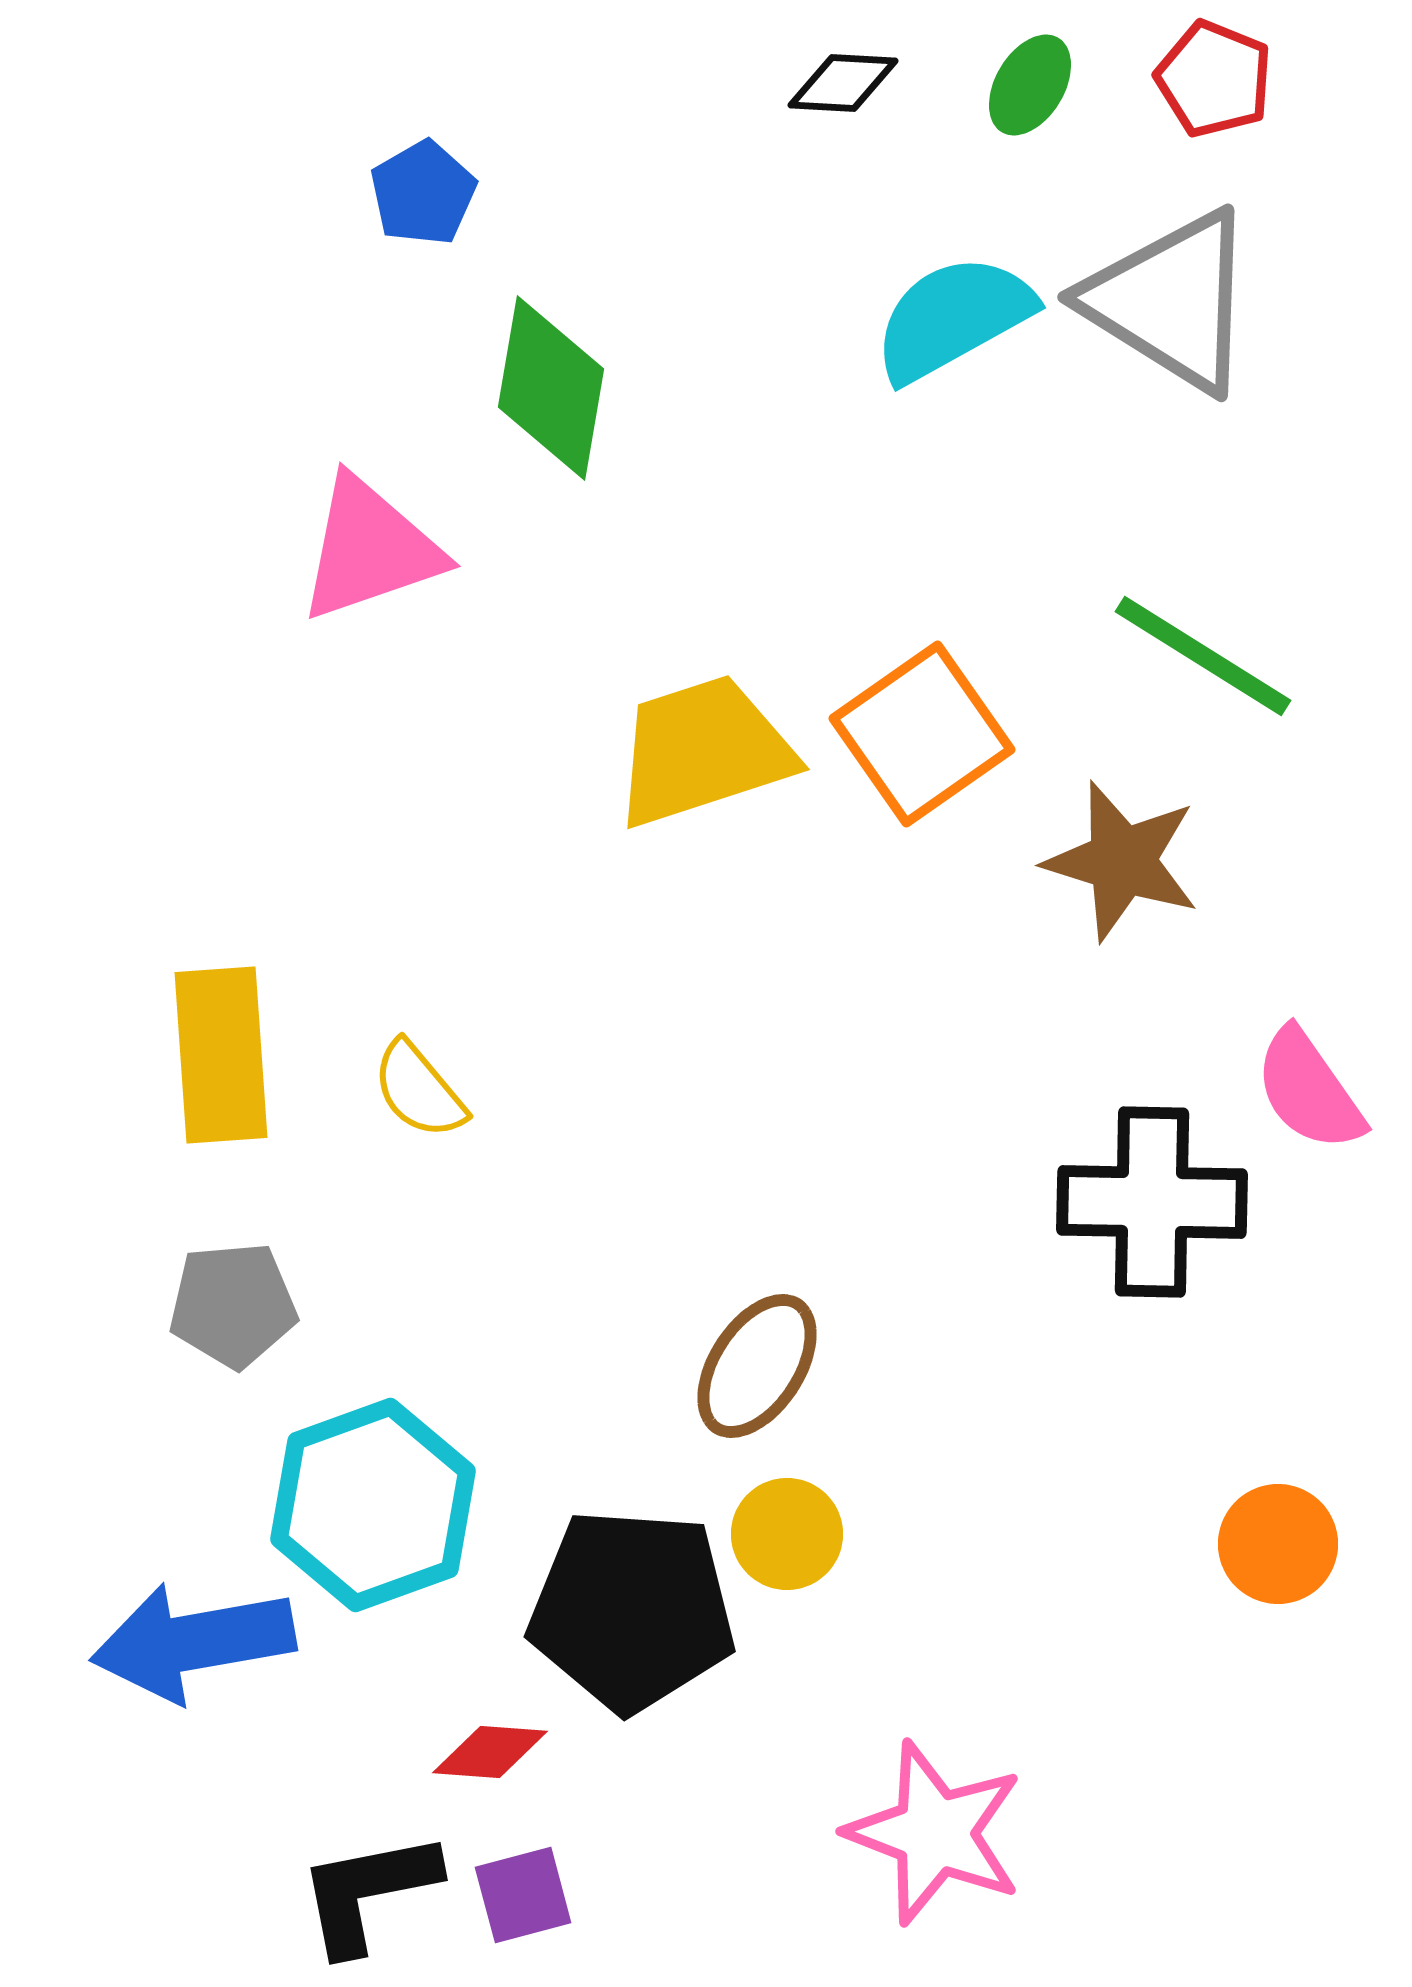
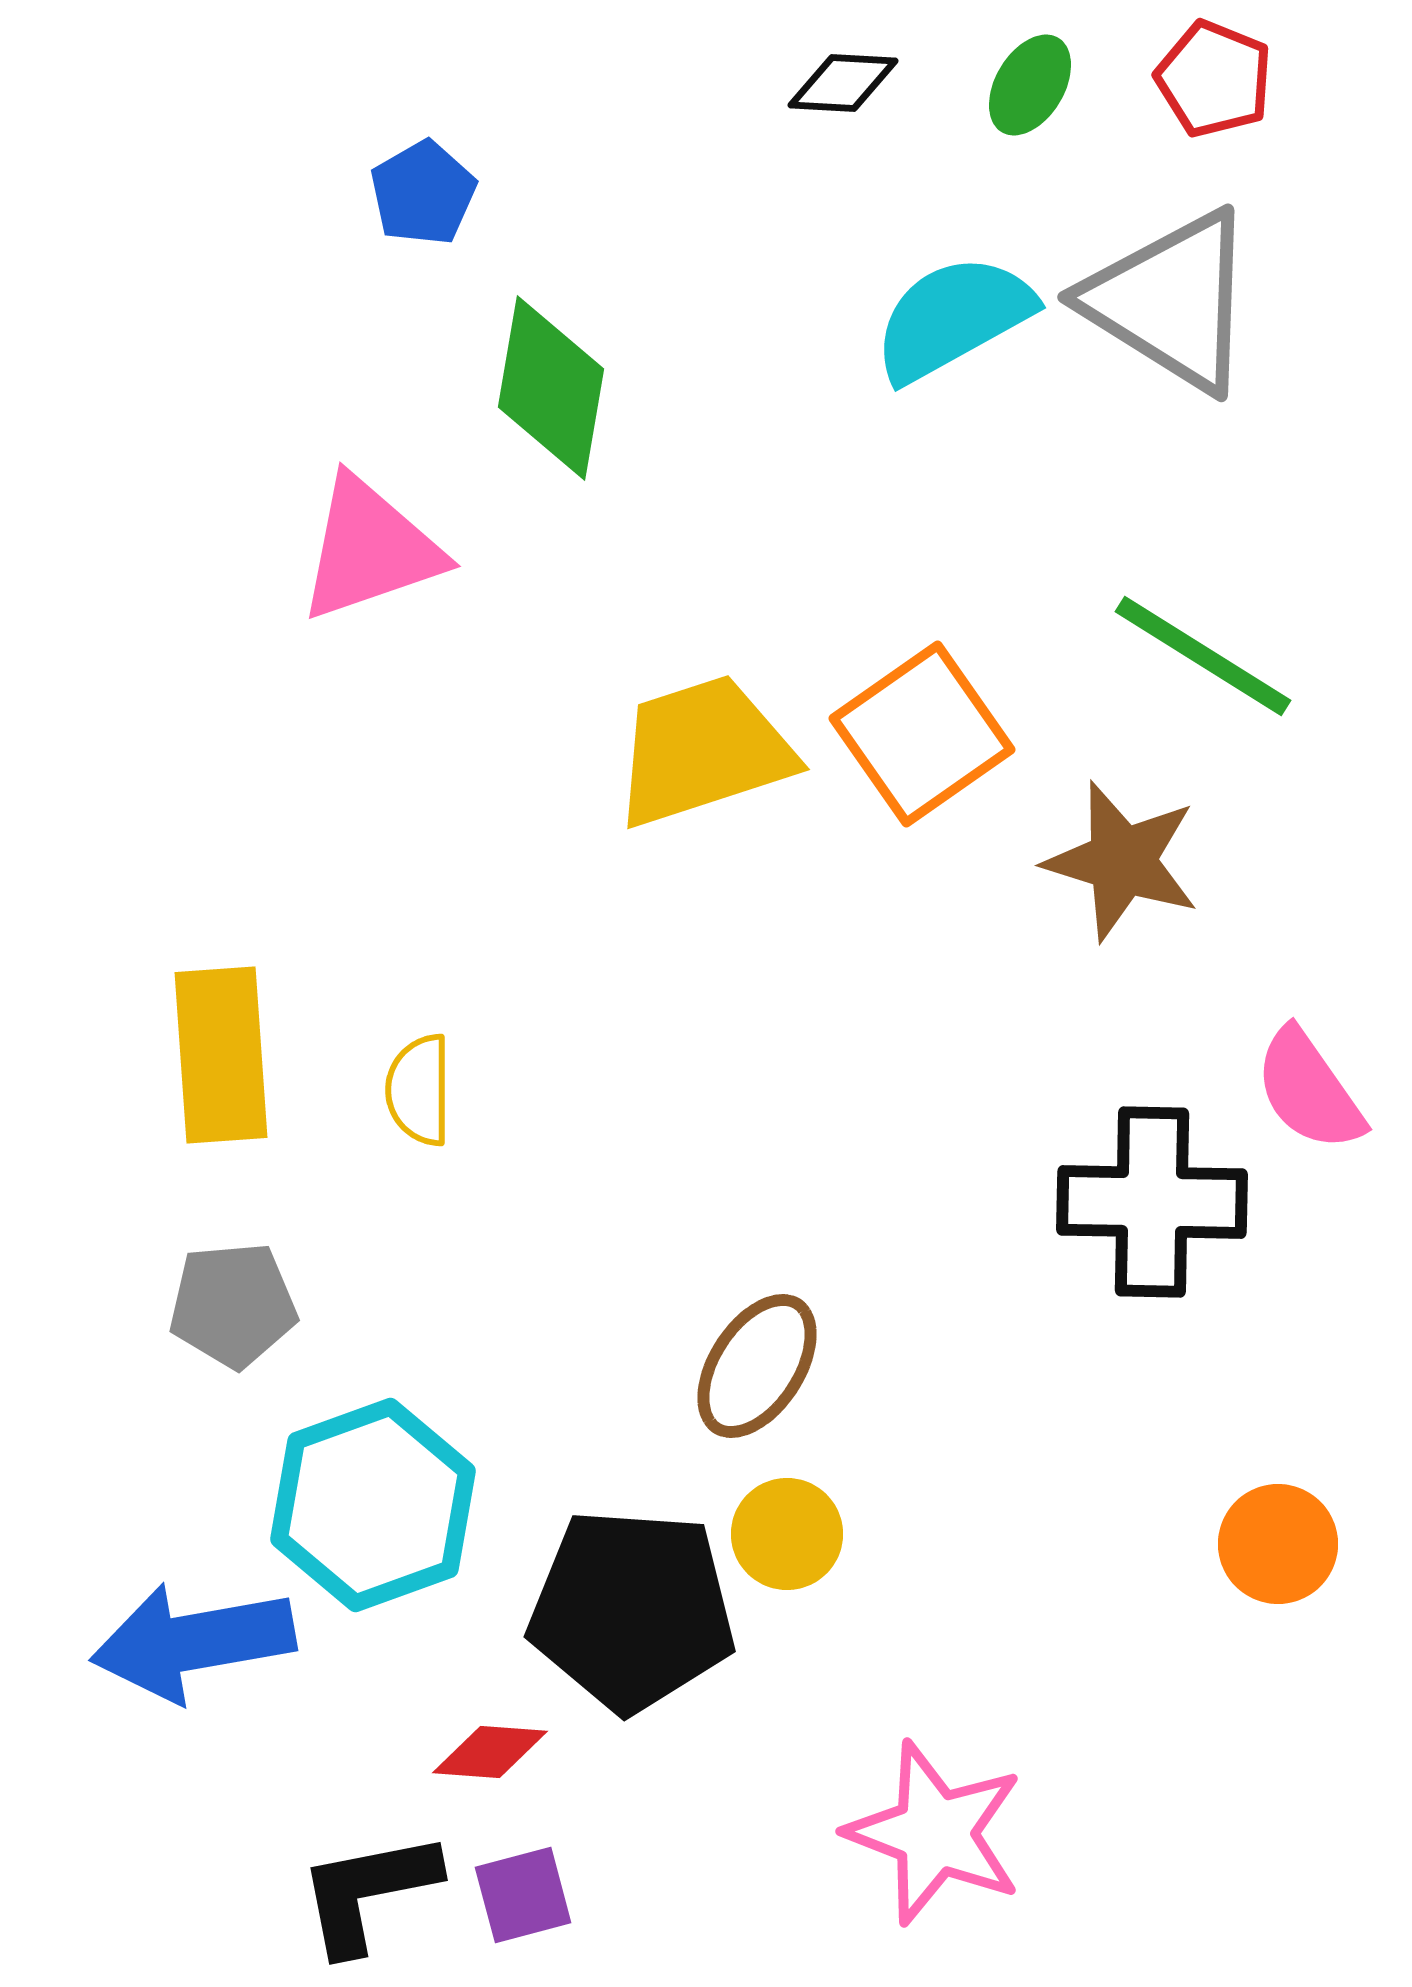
yellow semicircle: rotated 40 degrees clockwise
